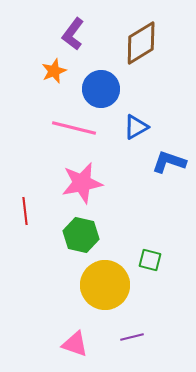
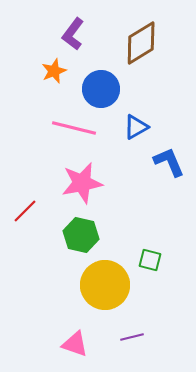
blue L-shape: rotated 48 degrees clockwise
red line: rotated 52 degrees clockwise
